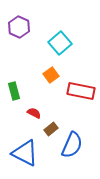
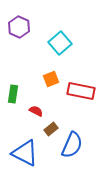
orange square: moved 4 px down; rotated 14 degrees clockwise
green rectangle: moved 1 px left, 3 px down; rotated 24 degrees clockwise
red semicircle: moved 2 px right, 2 px up
